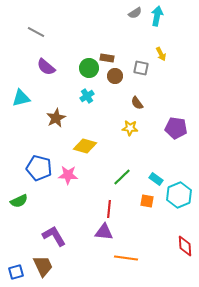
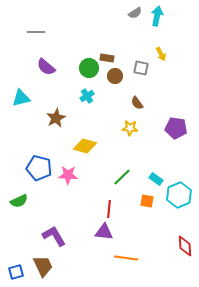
gray line: rotated 30 degrees counterclockwise
